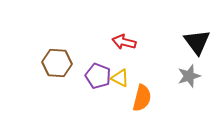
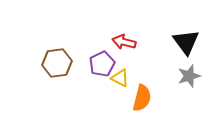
black triangle: moved 11 px left
brown hexagon: rotated 12 degrees counterclockwise
purple pentagon: moved 4 px right, 12 px up; rotated 25 degrees clockwise
